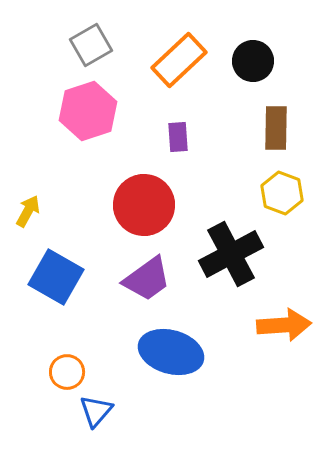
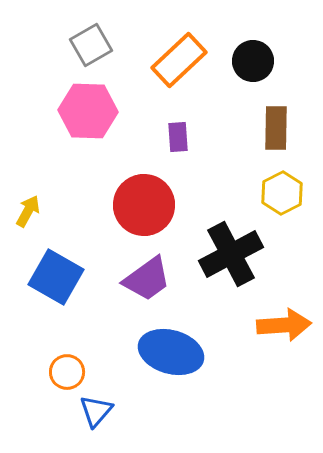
pink hexagon: rotated 20 degrees clockwise
yellow hexagon: rotated 12 degrees clockwise
